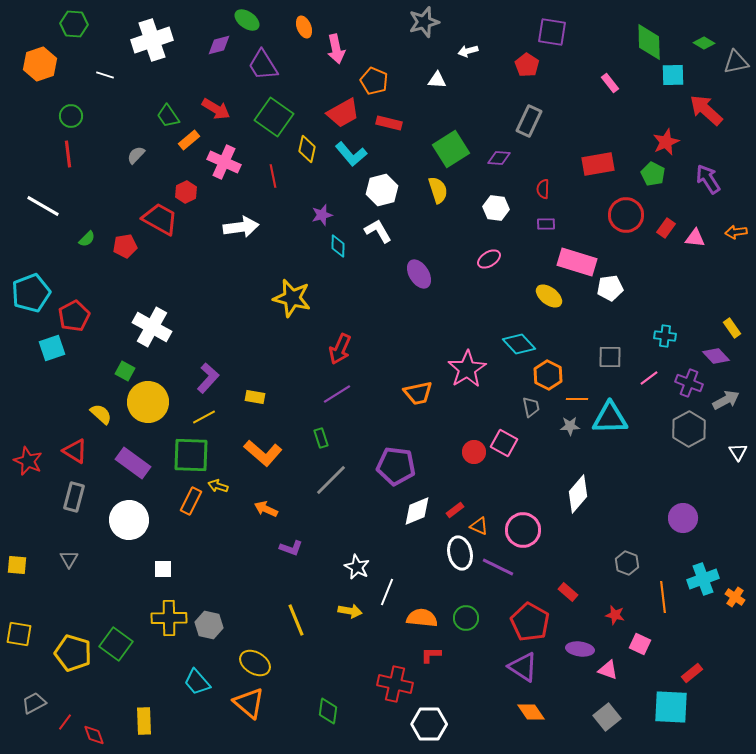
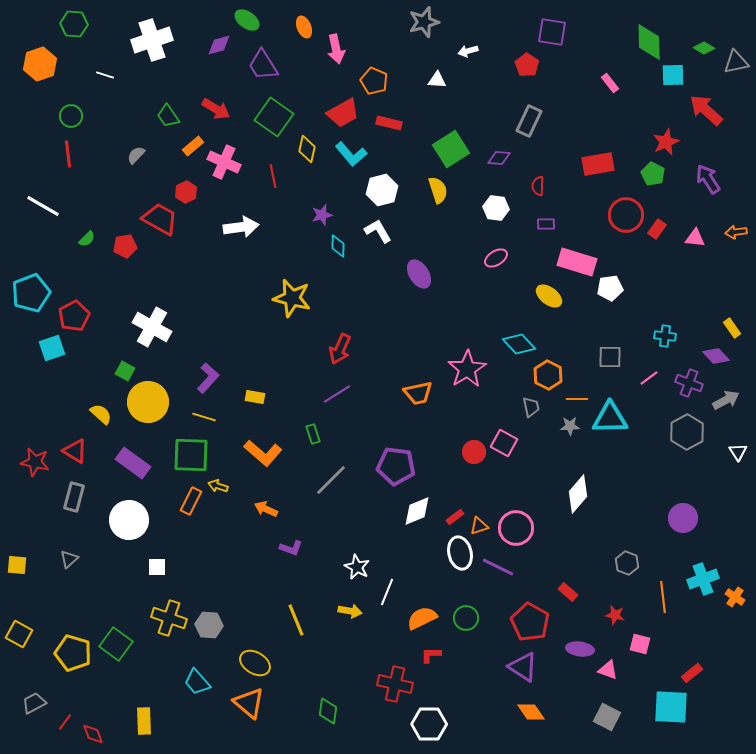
green diamond at (704, 43): moved 5 px down
orange rectangle at (189, 140): moved 4 px right, 6 px down
red semicircle at (543, 189): moved 5 px left, 3 px up
red rectangle at (666, 228): moved 9 px left, 1 px down
pink ellipse at (489, 259): moved 7 px right, 1 px up
yellow line at (204, 417): rotated 45 degrees clockwise
gray hexagon at (689, 429): moved 2 px left, 3 px down
green rectangle at (321, 438): moved 8 px left, 4 px up
red star at (28, 461): moved 7 px right, 1 px down; rotated 12 degrees counterclockwise
red rectangle at (455, 510): moved 7 px down
orange triangle at (479, 526): rotated 42 degrees counterclockwise
pink circle at (523, 530): moved 7 px left, 2 px up
gray triangle at (69, 559): rotated 18 degrees clockwise
white square at (163, 569): moved 6 px left, 2 px up
yellow cross at (169, 618): rotated 20 degrees clockwise
orange semicircle at (422, 618): rotated 32 degrees counterclockwise
gray hexagon at (209, 625): rotated 8 degrees counterclockwise
yellow square at (19, 634): rotated 20 degrees clockwise
pink square at (640, 644): rotated 10 degrees counterclockwise
gray square at (607, 717): rotated 24 degrees counterclockwise
red diamond at (94, 735): moved 1 px left, 1 px up
